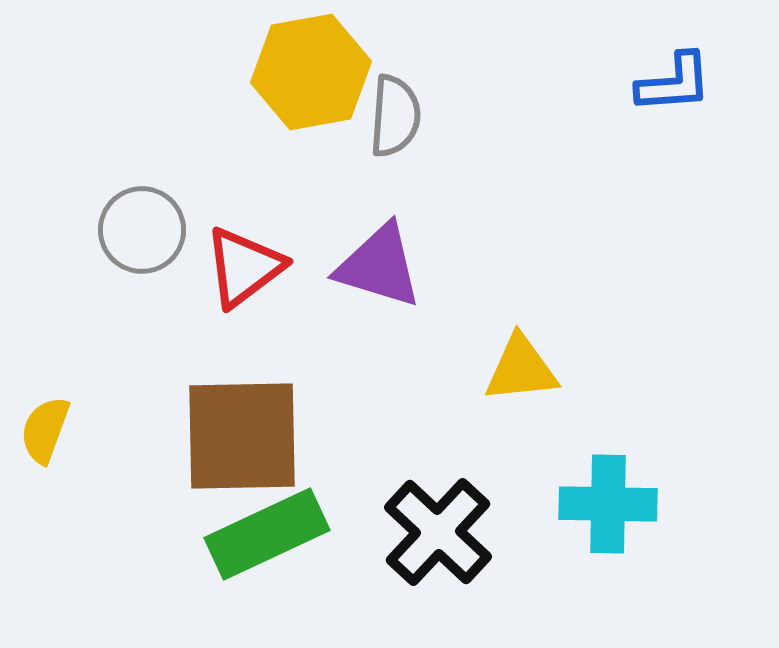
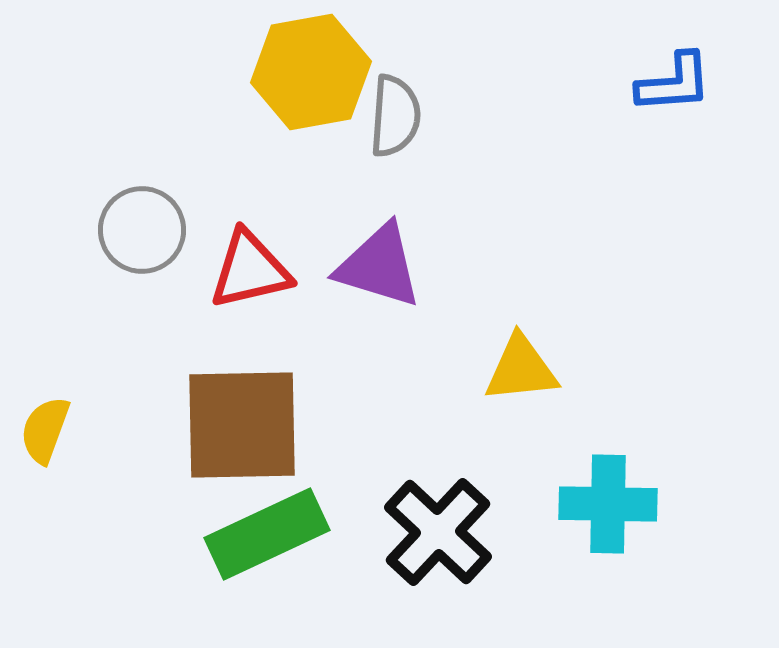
red triangle: moved 6 px right, 3 px down; rotated 24 degrees clockwise
brown square: moved 11 px up
